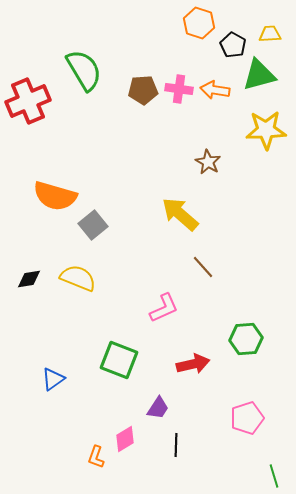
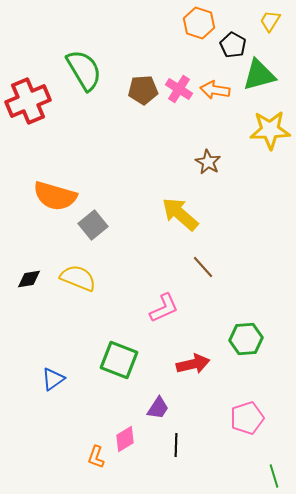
yellow trapezoid: moved 13 px up; rotated 55 degrees counterclockwise
pink cross: rotated 24 degrees clockwise
yellow star: moved 4 px right
